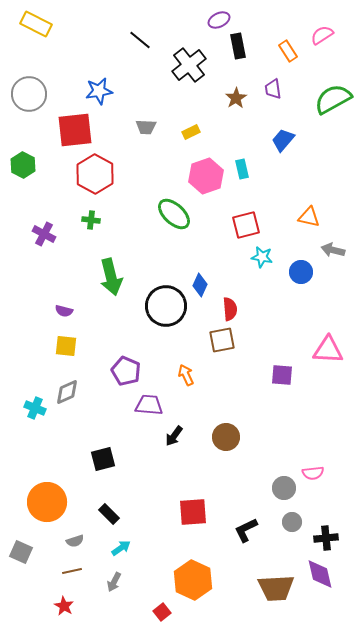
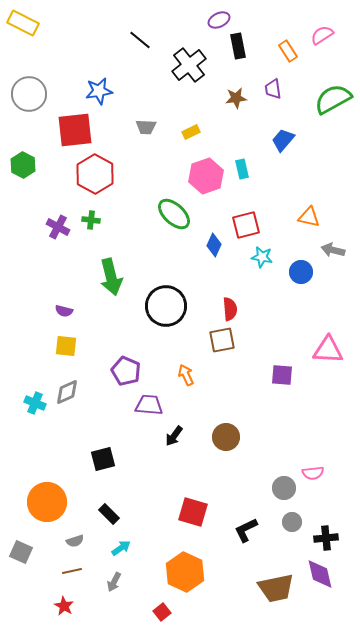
yellow rectangle at (36, 24): moved 13 px left, 1 px up
brown star at (236, 98): rotated 25 degrees clockwise
purple cross at (44, 234): moved 14 px right, 7 px up
blue diamond at (200, 285): moved 14 px right, 40 px up
cyan cross at (35, 408): moved 5 px up
red square at (193, 512): rotated 20 degrees clockwise
orange hexagon at (193, 580): moved 8 px left, 8 px up
brown trapezoid at (276, 588): rotated 9 degrees counterclockwise
